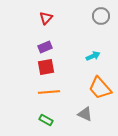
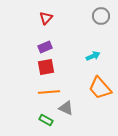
gray triangle: moved 19 px left, 6 px up
